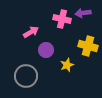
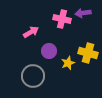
yellow cross: moved 7 px down
purple circle: moved 3 px right, 1 px down
yellow star: moved 1 px right, 2 px up
gray circle: moved 7 px right
